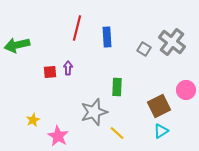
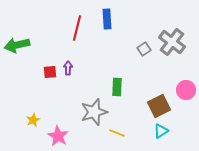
blue rectangle: moved 18 px up
gray square: rotated 24 degrees clockwise
yellow line: rotated 21 degrees counterclockwise
